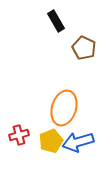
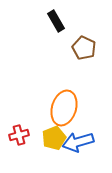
yellow pentagon: moved 3 px right, 3 px up
